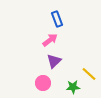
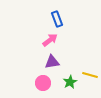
purple triangle: moved 2 px left, 1 px down; rotated 35 degrees clockwise
yellow line: moved 1 px right, 1 px down; rotated 28 degrees counterclockwise
green star: moved 3 px left, 5 px up; rotated 24 degrees counterclockwise
